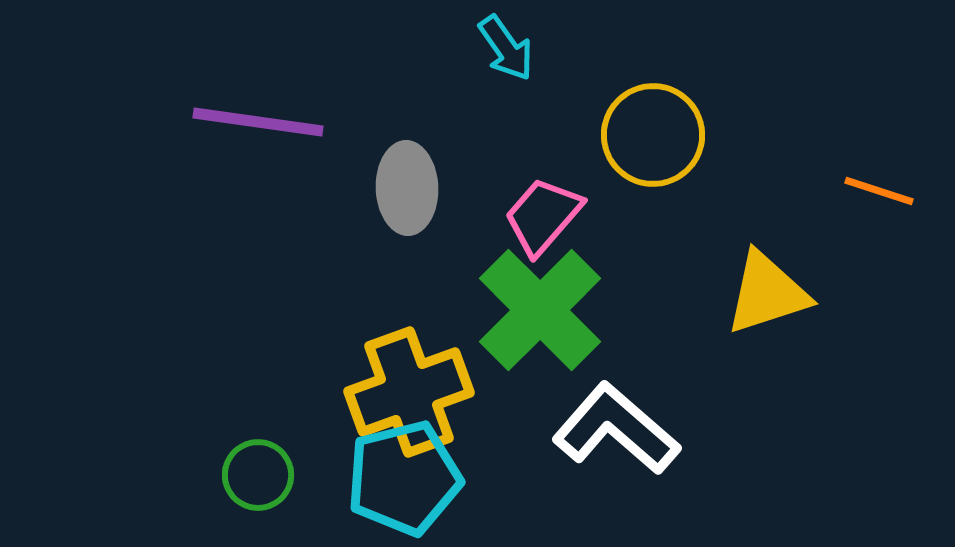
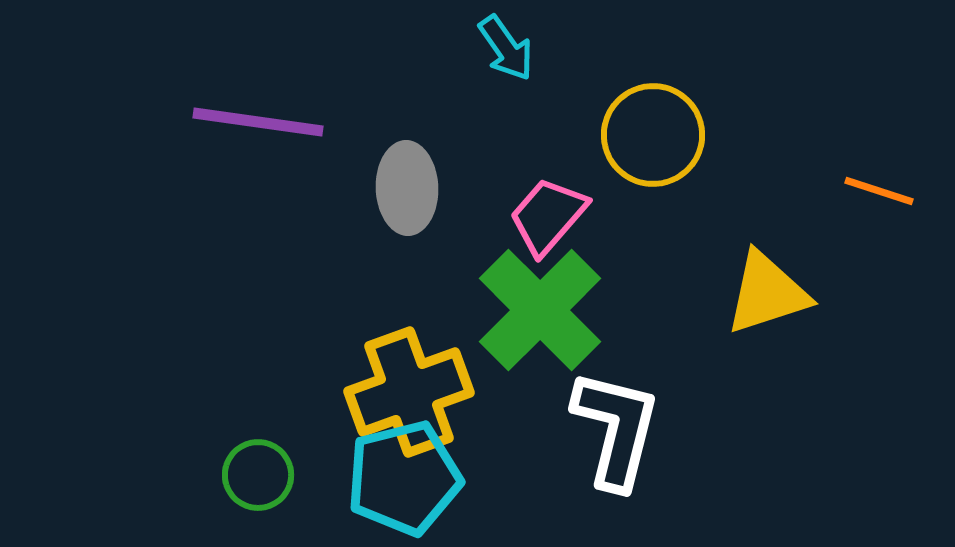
pink trapezoid: moved 5 px right
white L-shape: rotated 63 degrees clockwise
